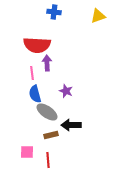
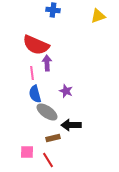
blue cross: moved 1 px left, 2 px up
red semicircle: moved 1 px left; rotated 20 degrees clockwise
brown rectangle: moved 2 px right, 3 px down
red line: rotated 28 degrees counterclockwise
